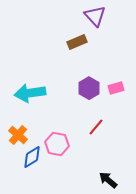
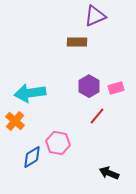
purple triangle: rotated 50 degrees clockwise
brown rectangle: rotated 24 degrees clockwise
purple hexagon: moved 2 px up
red line: moved 1 px right, 11 px up
orange cross: moved 3 px left, 14 px up
pink hexagon: moved 1 px right, 1 px up
black arrow: moved 1 px right, 7 px up; rotated 18 degrees counterclockwise
